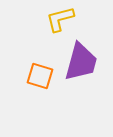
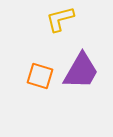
purple trapezoid: moved 9 px down; rotated 15 degrees clockwise
